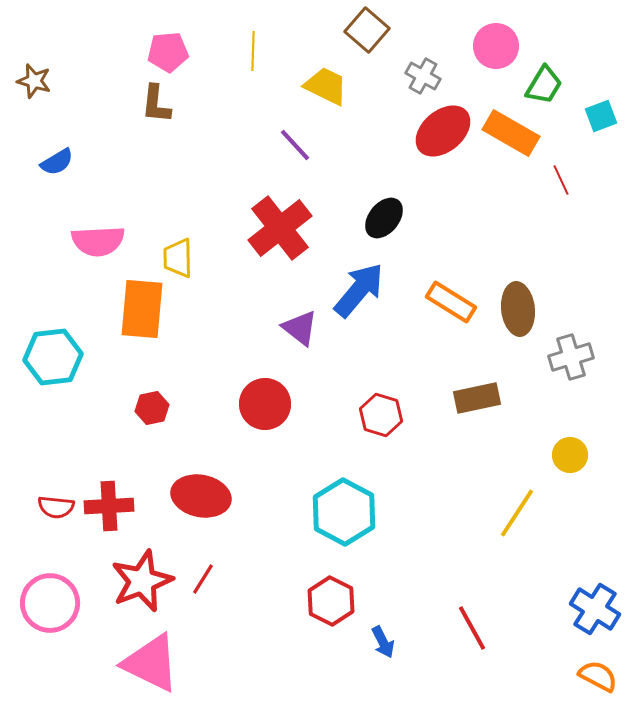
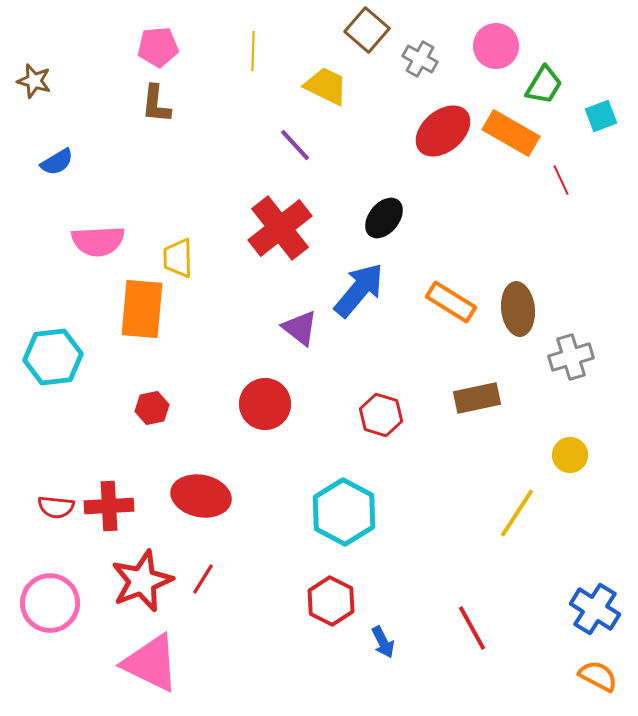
pink pentagon at (168, 52): moved 10 px left, 5 px up
gray cross at (423, 76): moved 3 px left, 17 px up
